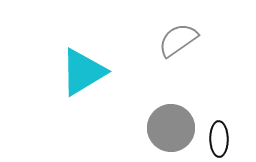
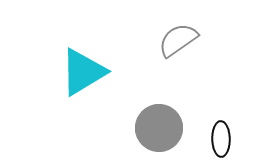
gray circle: moved 12 px left
black ellipse: moved 2 px right
